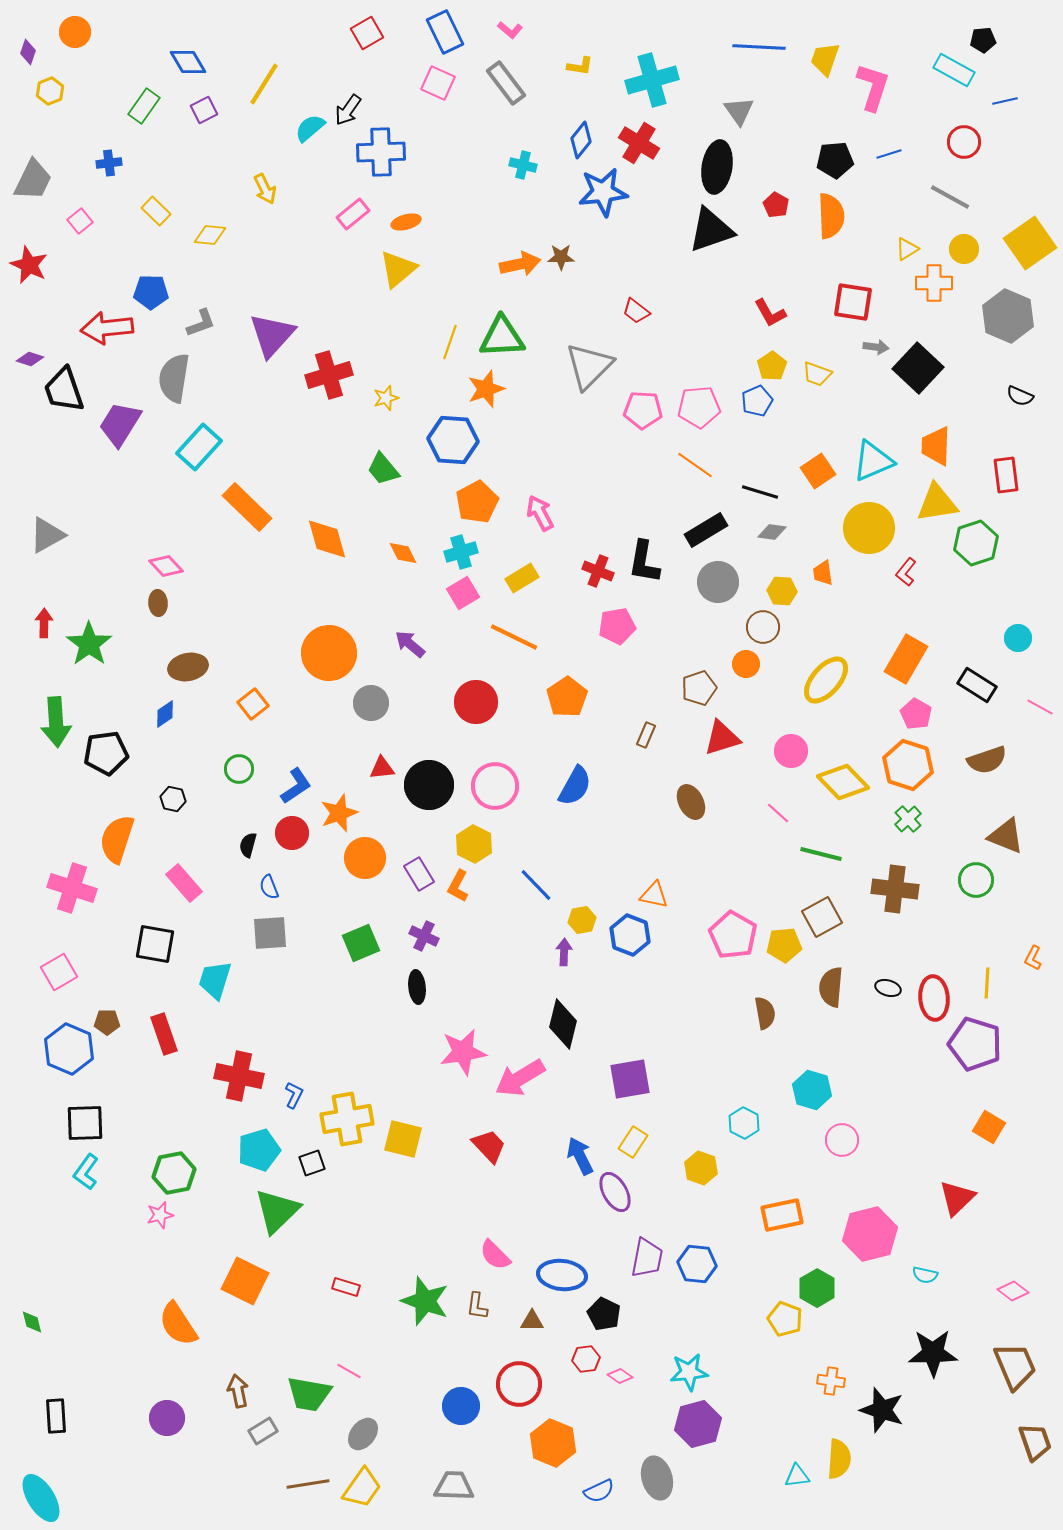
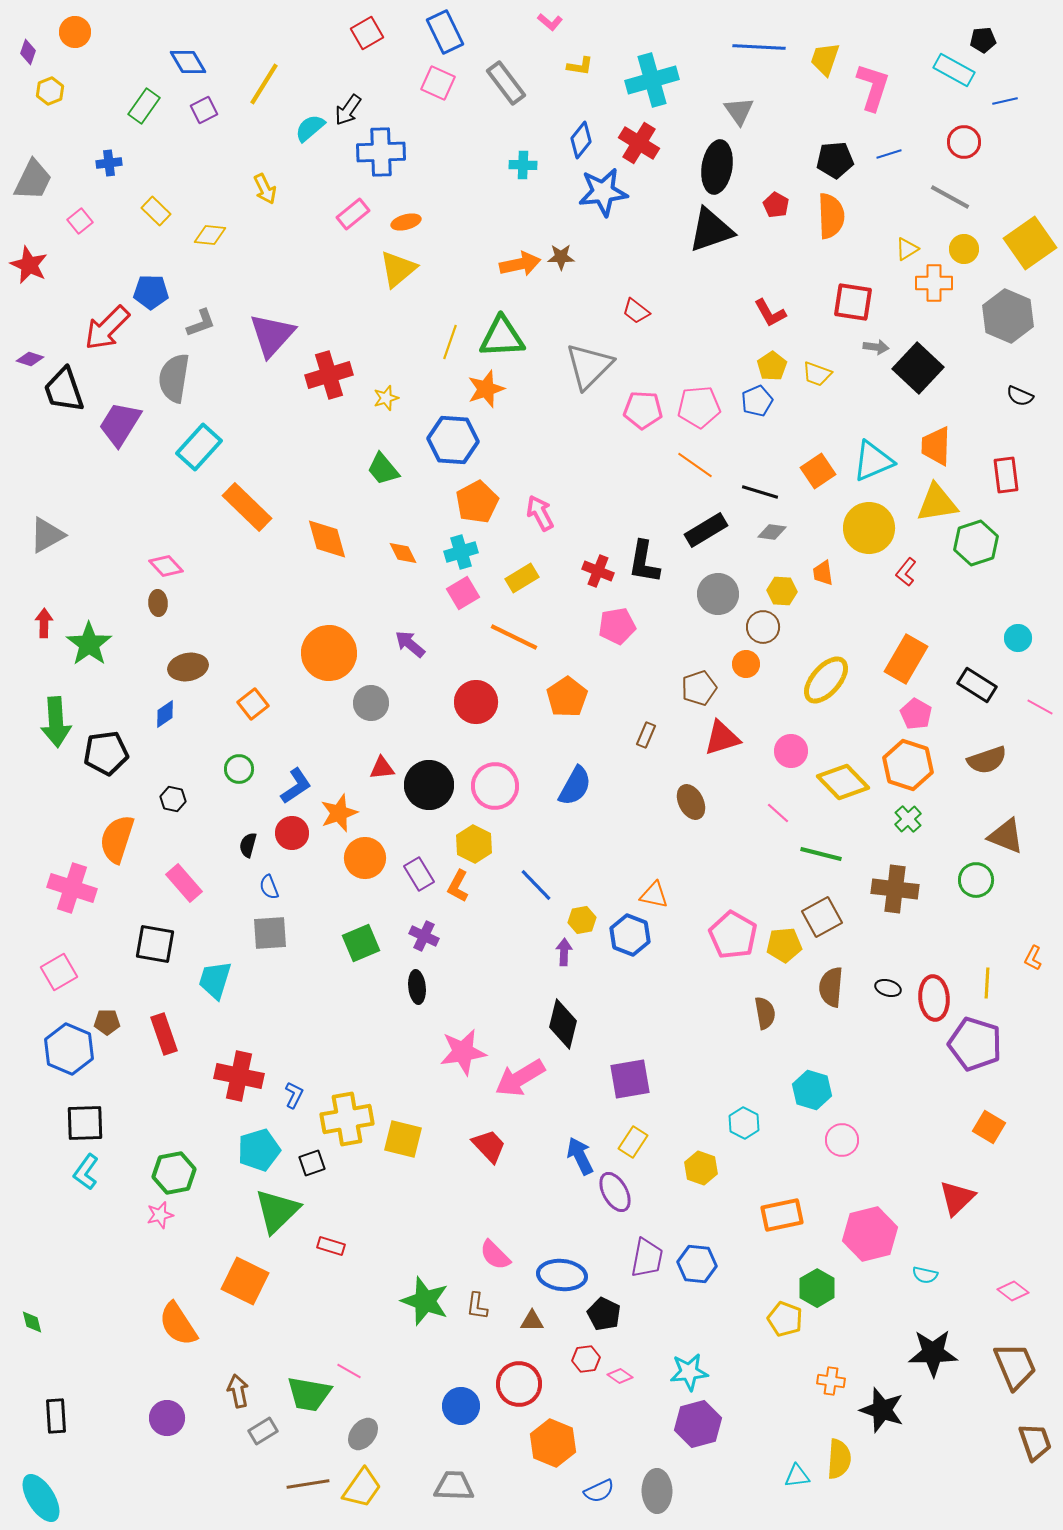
pink L-shape at (510, 30): moved 40 px right, 8 px up
cyan cross at (523, 165): rotated 12 degrees counterclockwise
red arrow at (107, 328): rotated 39 degrees counterclockwise
gray circle at (718, 582): moved 12 px down
red rectangle at (346, 1287): moved 15 px left, 41 px up
gray ellipse at (657, 1478): moved 13 px down; rotated 15 degrees clockwise
